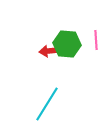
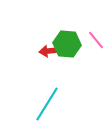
pink line: rotated 36 degrees counterclockwise
